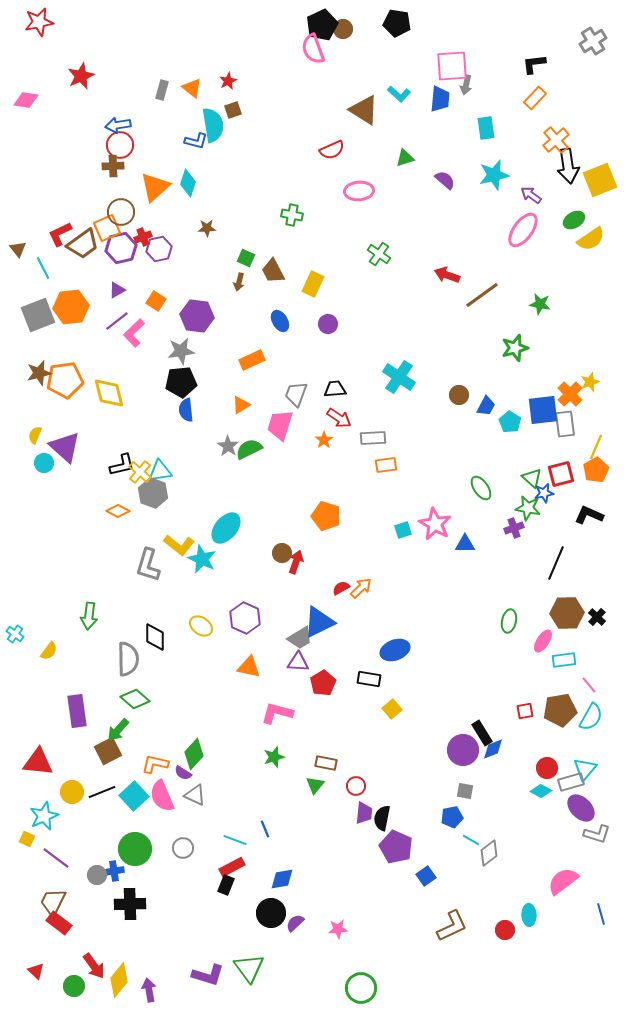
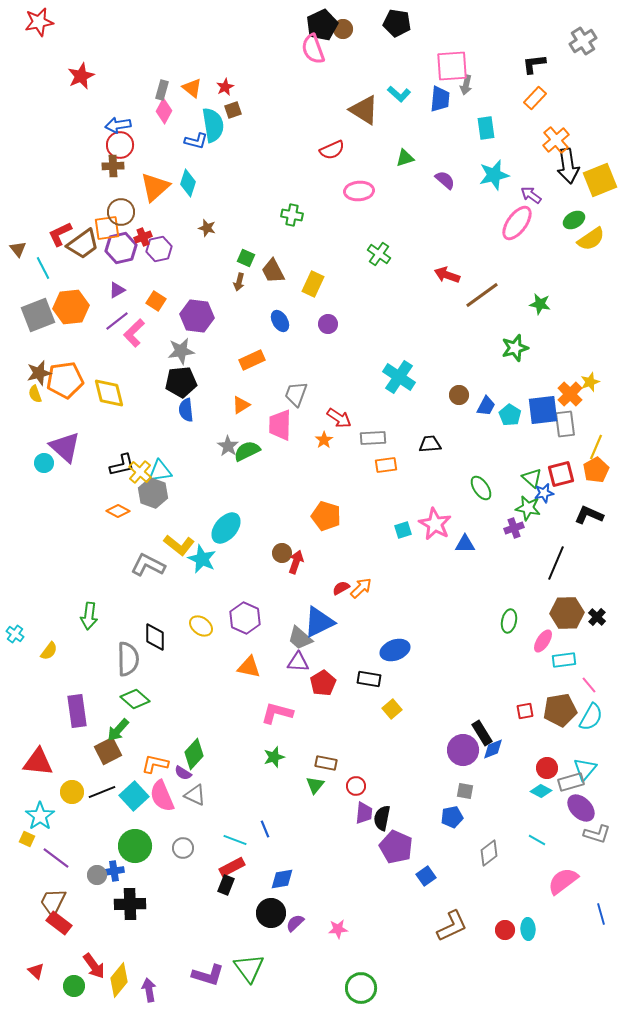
gray cross at (593, 41): moved 10 px left
red star at (228, 81): moved 3 px left, 6 px down
pink diamond at (26, 100): moved 138 px right, 11 px down; rotated 70 degrees counterclockwise
orange square at (107, 228): rotated 16 degrees clockwise
brown star at (207, 228): rotated 18 degrees clockwise
pink ellipse at (523, 230): moved 6 px left, 7 px up
black trapezoid at (335, 389): moved 95 px right, 55 px down
cyan pentagon at (510, 422): moved 7 px up
pink trapezoid at (280, 425): rotated 16 degrees counterclockwise
yellow semicircle at (35, 435): moved 41 px up; rotated 42 degrees counterclockwise
green semicircle at (249, 449): moved 2 px left, 2 px down
gray L-shape at (148, 565): rotated 100 degrees clockwise
gray trapezoid at (300, 638): rotated 72 degrees clockwise
cyan star at (44, 816): moved 4 px left; rotated 12 degrees counterclockwise
cyan line at (471, 840): moved 66 px right
green circle at (135, 849): moved 3 px up
cyan ellipse at (529, 915): moved 1 px left, 14 px down
